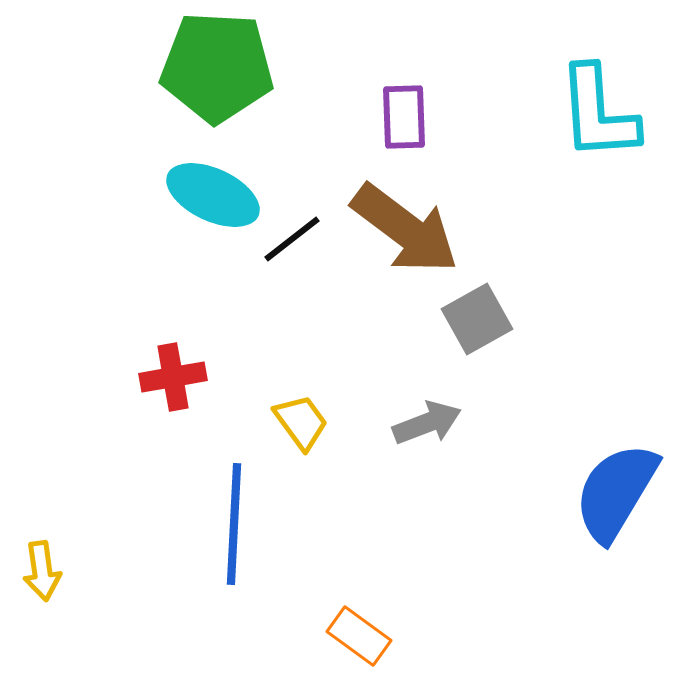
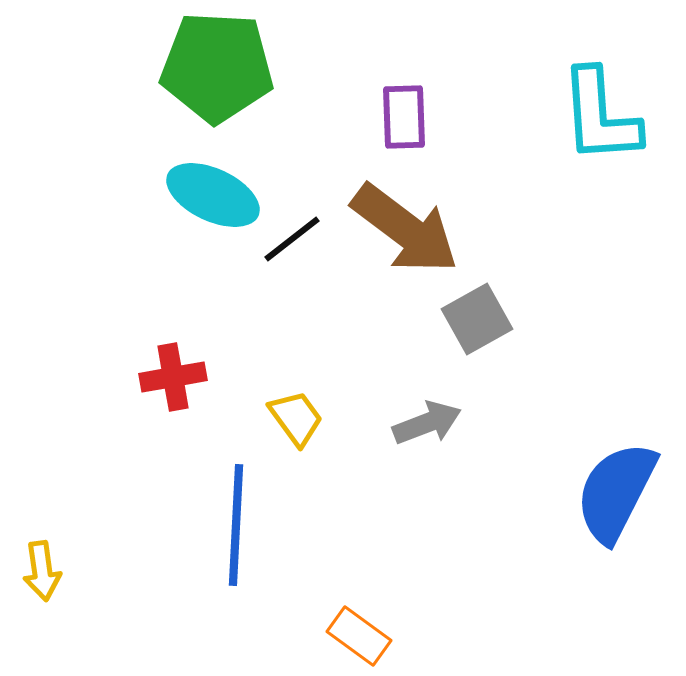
cyan L-shape: moved 2 px right, 3 px down
yellow trapezoid: moved 5 px left, 4 px up
blue semicircle: rotated 4 degrees counterclockwise
blue line: moved 2 px right, 1 px down
